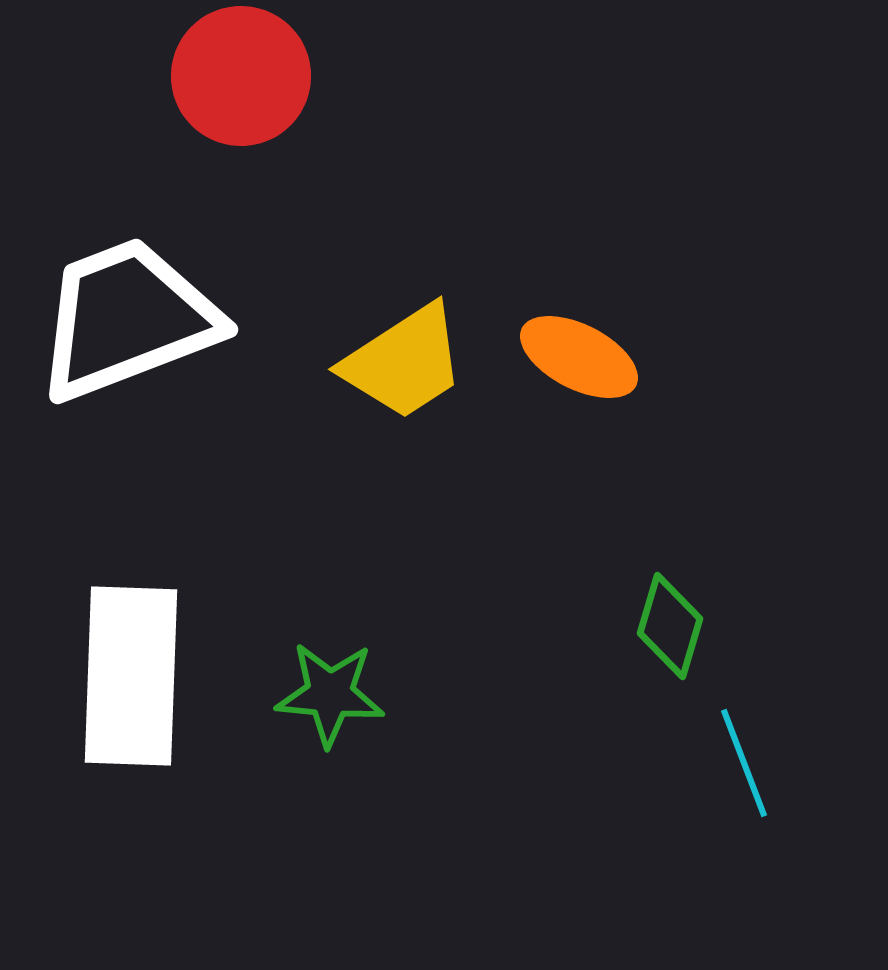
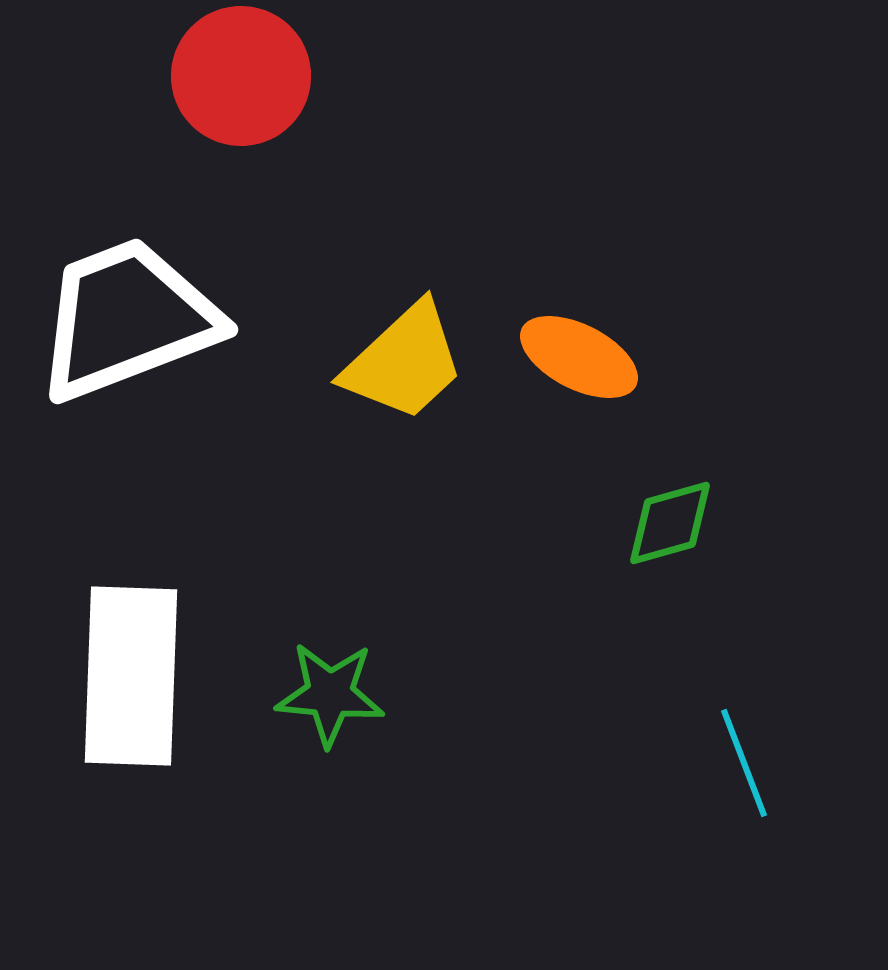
yellow trapezoid: rotated 10 degrees counterclockwise
green diamond: moved 103 px up; rotated 58 degrees clockwise
